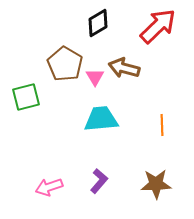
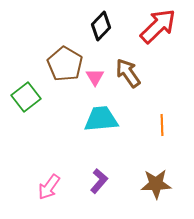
black diamond: moved 3 px right, 3 px down; rotated 16 degrees counterclockwise
brown arrow: moved 4 px right, 5 px down; rotated 40 degrees clockwise
green square: rotated 24 degrees counterclockwise
pink arrow: rotated 36 degrees counterclockwise
